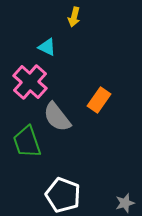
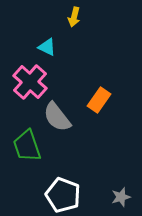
green trapezoid: moved 4 px down
gray star: moved 4 px left, 6 px up
